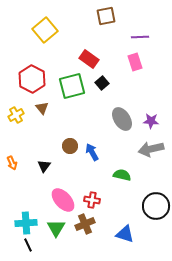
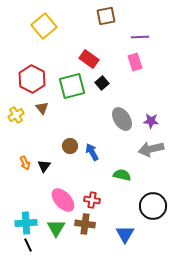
yellow square: moved 1 px left, 4 px up
orange arrow: moved 13 px right
black circle: moved 3 px left
brown cross: rotated 30 degrees clockwise
blue triangle: rotated 42 degrees clockwise
